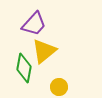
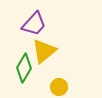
green diamond: rotated 20 degrees clockwise
